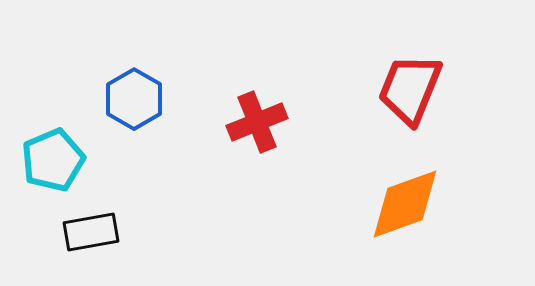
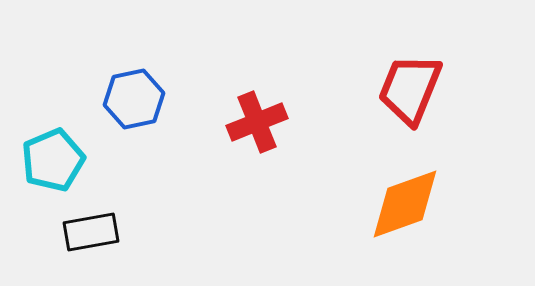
blue hexagon: rotated 18 degrees clockwise
